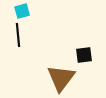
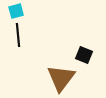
cyan square: moved 6 px left
black square: rotated 30 degrees clockwise
